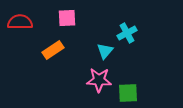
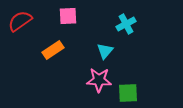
pink square: moved 1 px right, 2 px up
red semicircle: moved 1 px up; rotated 35 degrees counterclockwise
cyan cross: moved 1 px left, 9 px up
